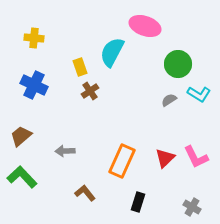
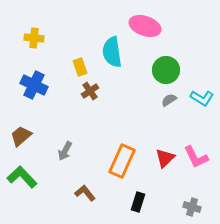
cyan semicircle: rotated 36 degrees counterclockwise
green circle: moved 12 px left, 6 px down
cyan L-shape: moved 3 px right, 4 px down
gray arrow: rotated 60 degrees counterclockwise
gray cross: rotated 12 degrees counterclockwise
